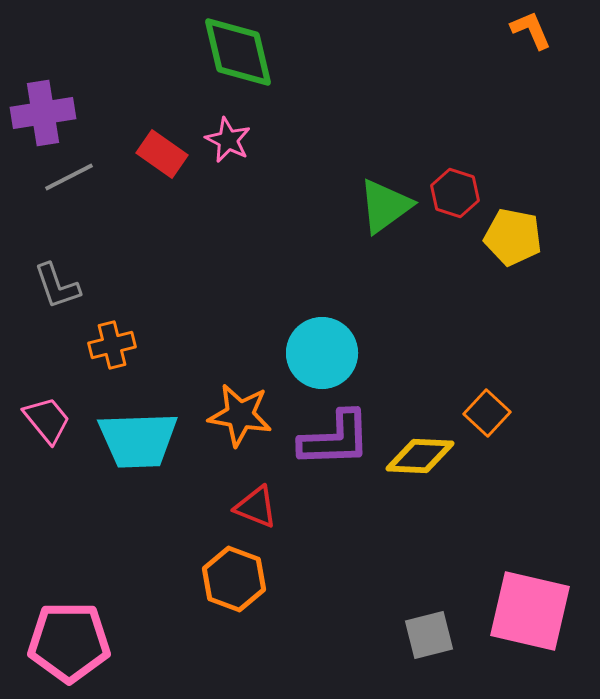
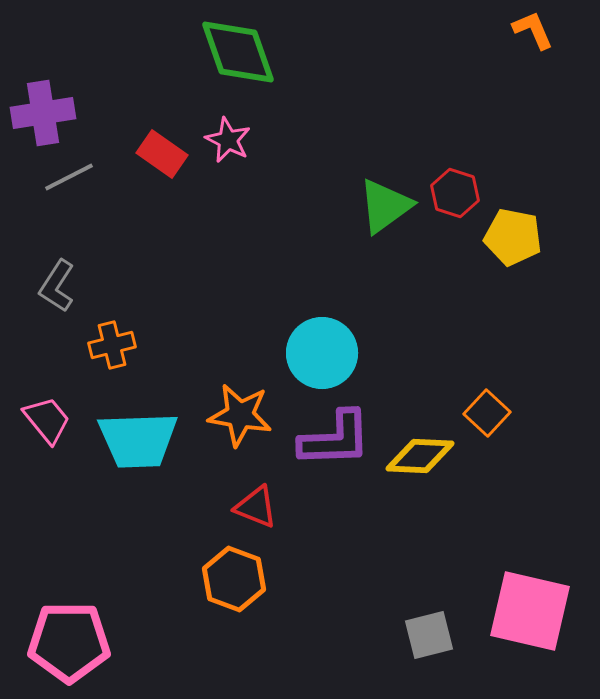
orange L-shape: moved 2 px right
green diamond: rotated 6 degrees counterclockwise
gray L-shape: rotated 52 degrees clockwise
